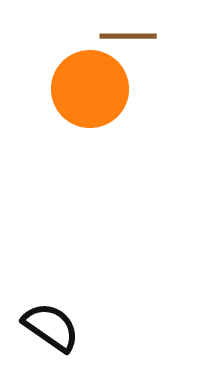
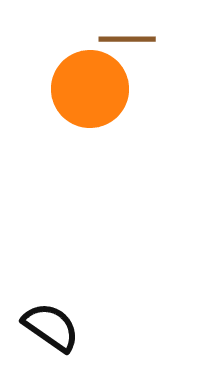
brown line: moved 1 px left, 3 px down
